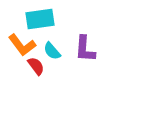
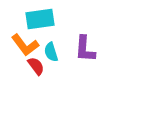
orange L-shape: moved 3 px right
cyan semicircle: moved 1 px left, 1 px down; rotated 24 degrees clockwise
